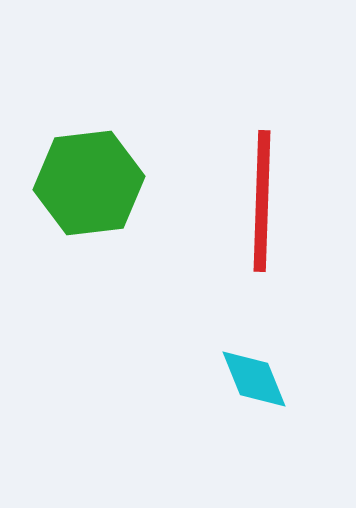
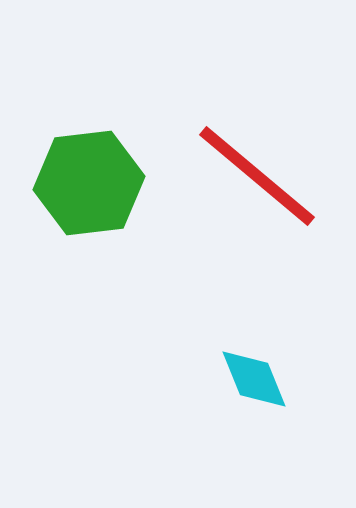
red line: moved 5 px left, 25 px up; rotated 52 degrees counterclockwise
